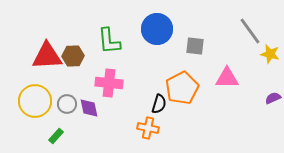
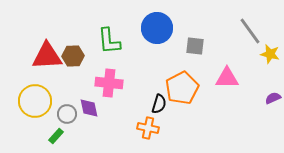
blue circle: moved 1 px up
gray circle: moved 10 px down
